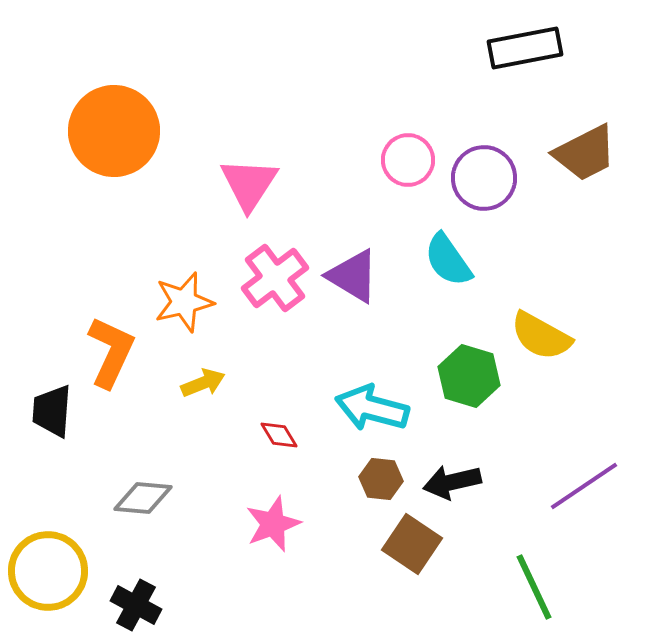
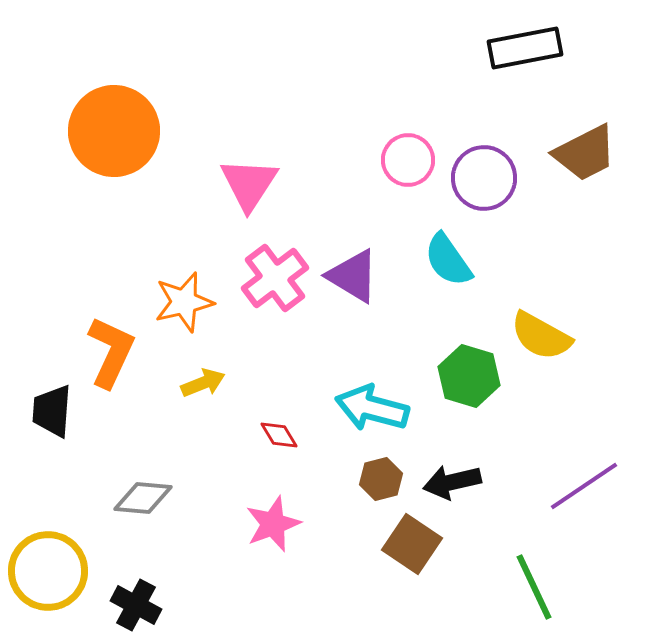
brown hexagon: rotated 21 degrees counterclockwise
